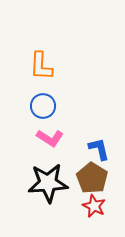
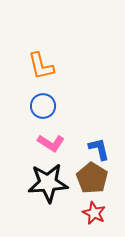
orange L-shape: rotated 16 degrees counterclockwise
pink L-shape: moved 1 px right, 5 px down
red star: moved 7 px down
